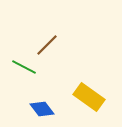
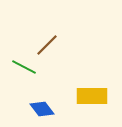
yellow rectangle: moved 3 px right, 1 px up; rotated 36 degrees counterclockwise
